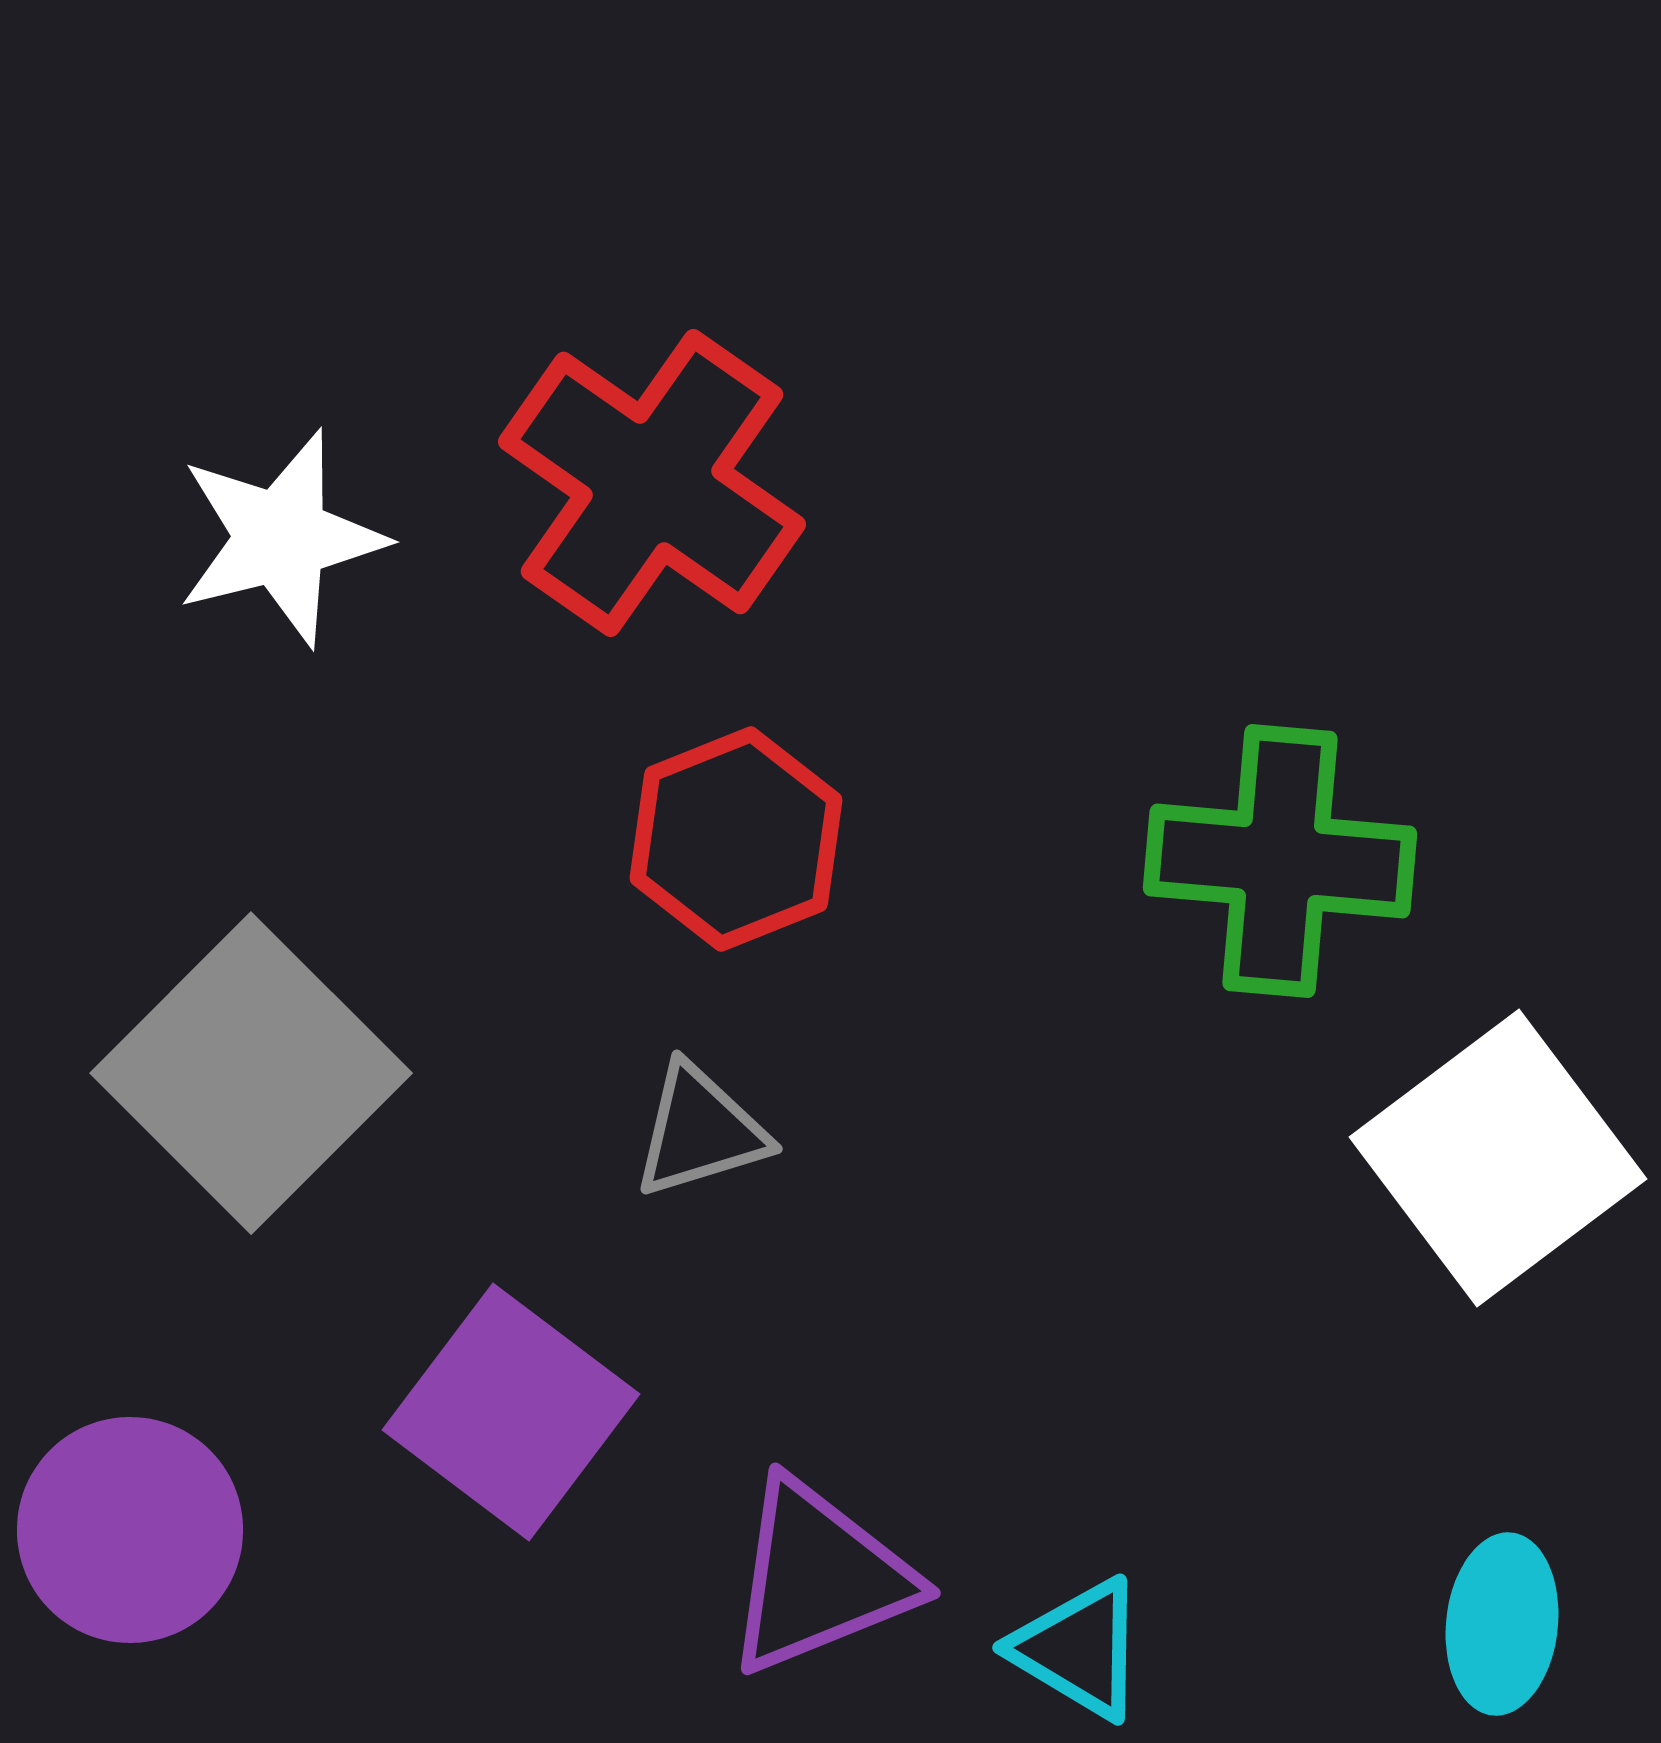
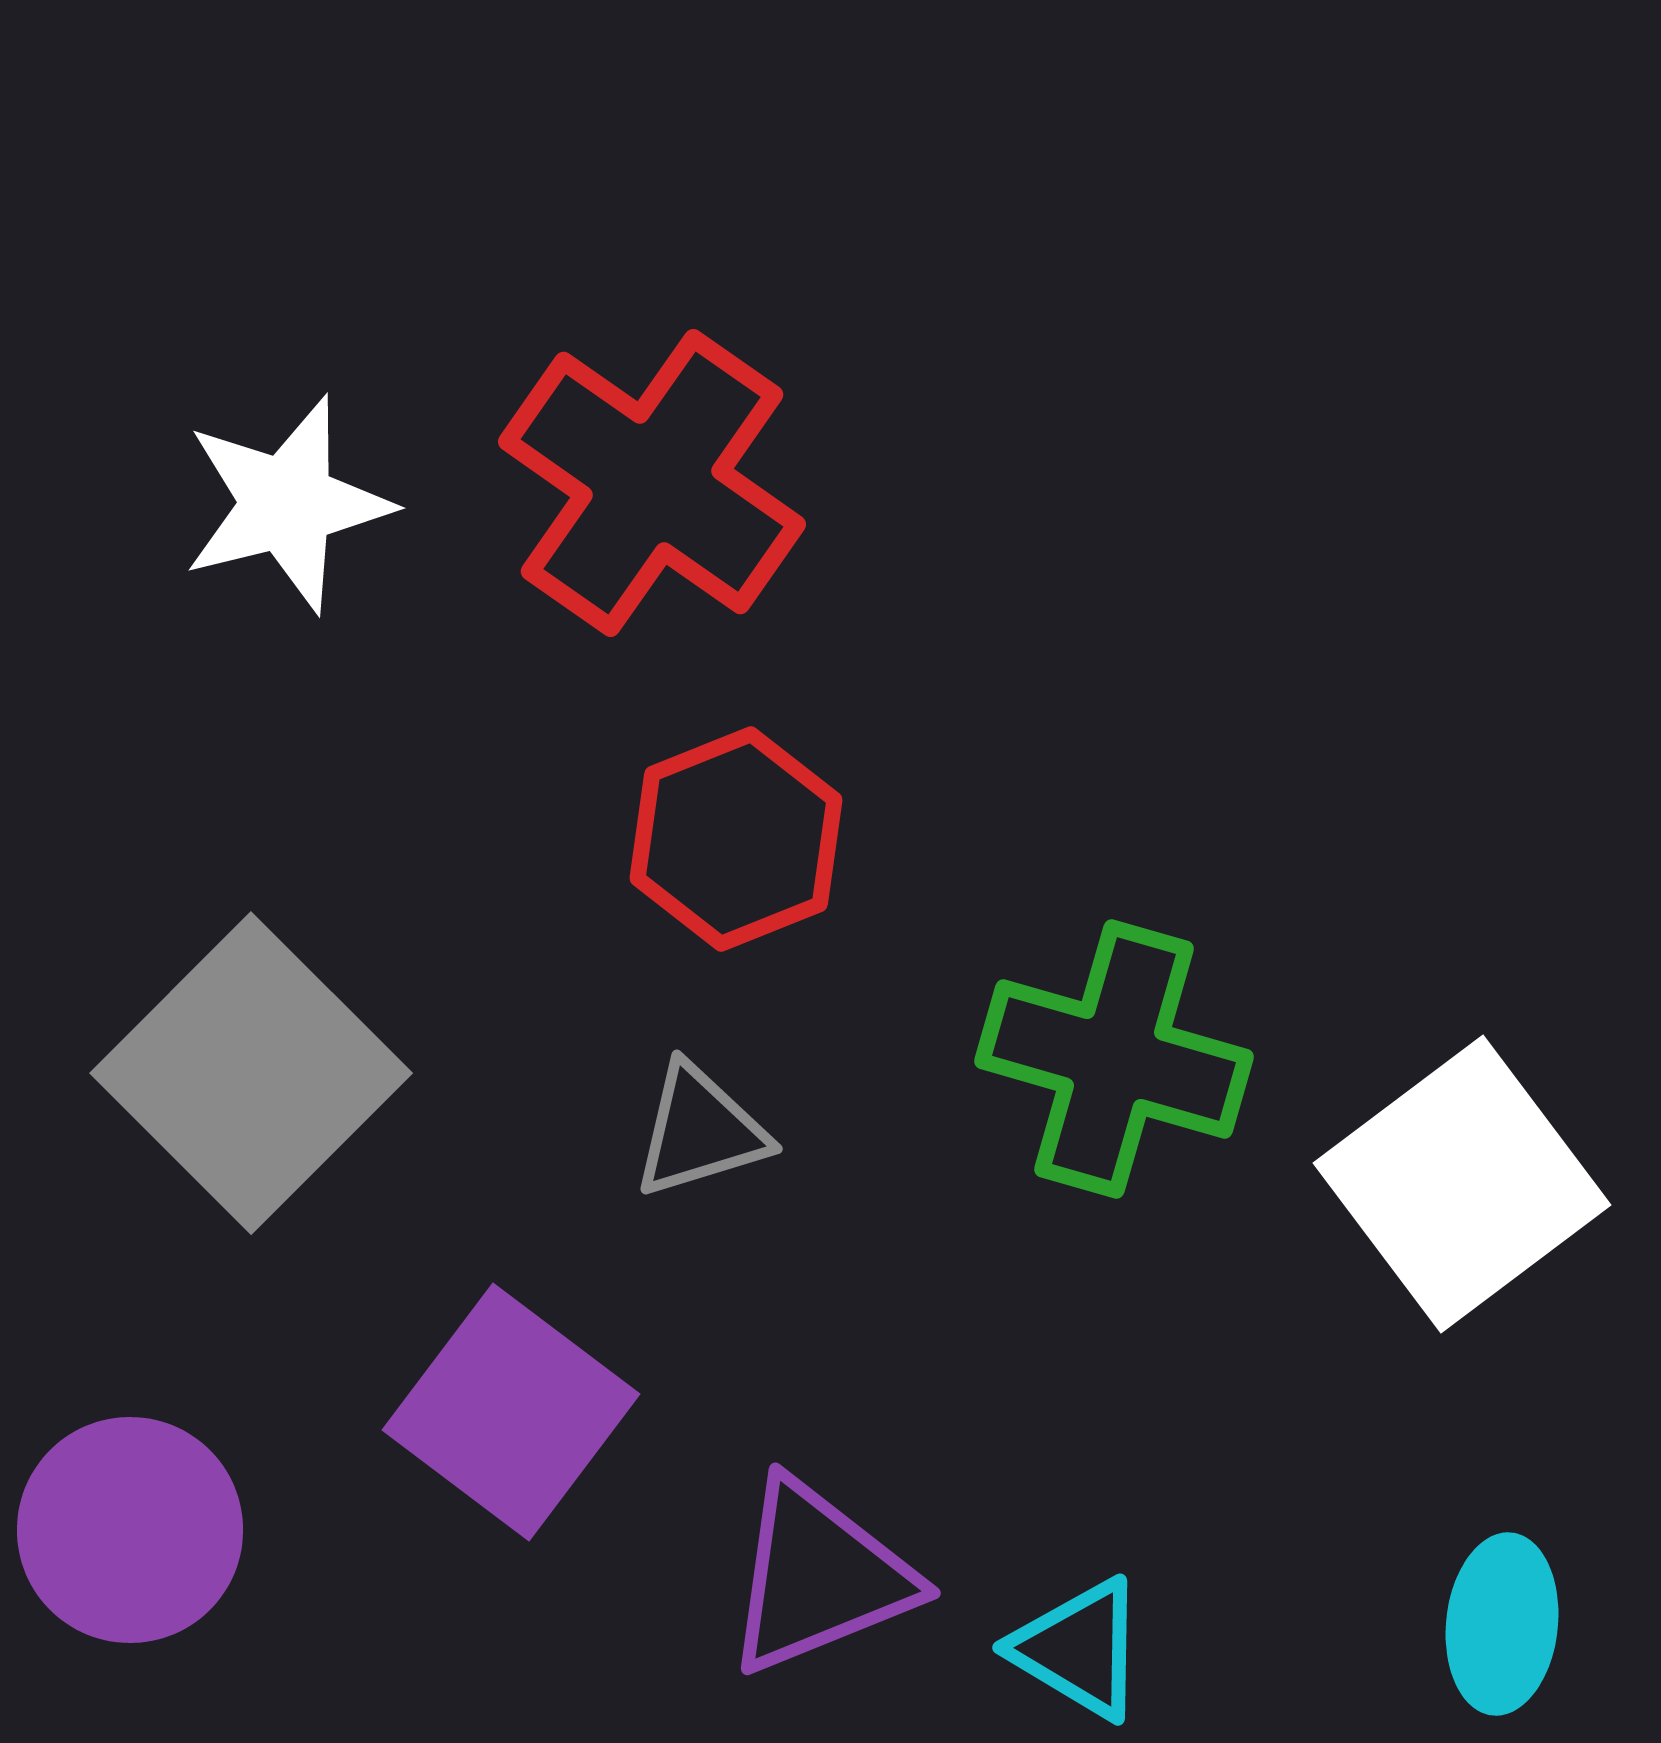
white star: moved 6 px right, 34 px up
green cross: moved 166 px left, 198 px down; rotated 11 degrees clockwise
white square: moved 36 px left, 26 px down
